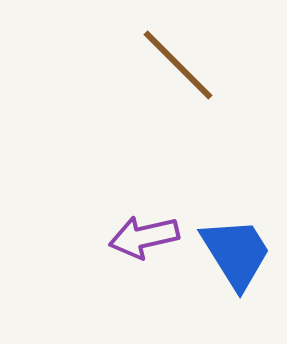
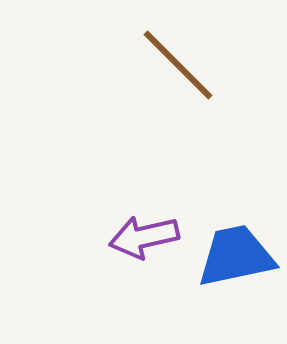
blue trapezoid: moved 3 px down; rotated 70 degrees counterclockwise
